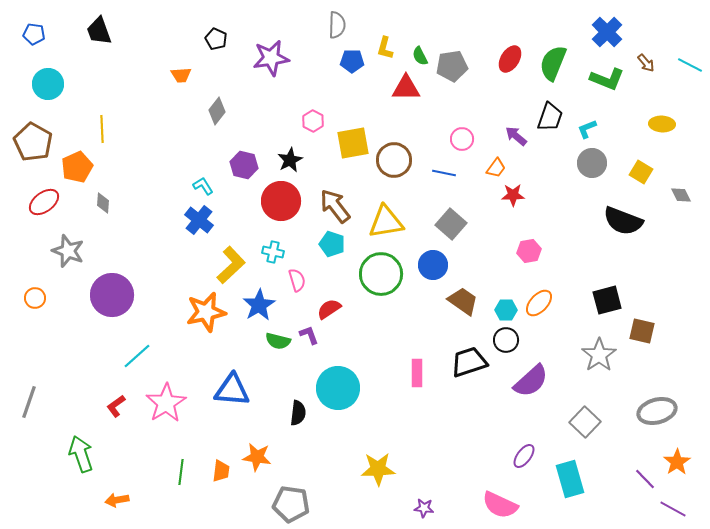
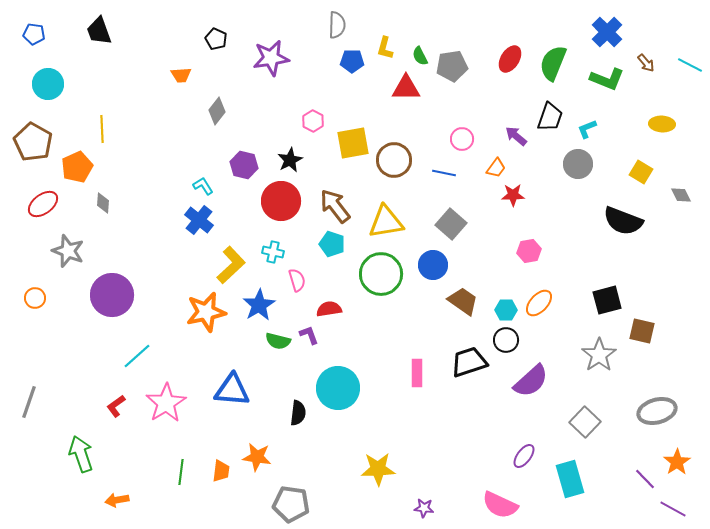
gray circle at (592, 163): moved 14 px left, 1 px down
red ellipse at (44, 202): moved 1 px left, 2 px down
red semicircle at (329, 309): rotated 25 degrees clockwise
